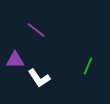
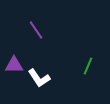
purple line: rotated 18 degrees clockwise
purple triangle: moved 1 px left, 5 px down
